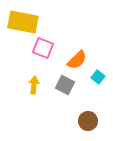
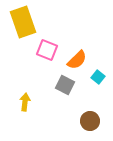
yellow rectangle: rotated 60 degrees clockwise
pink square: moved 4 px right, 2 px down
yellow arrow: moved 9 px left, 17 px down
brown circle: moved 2 px right
